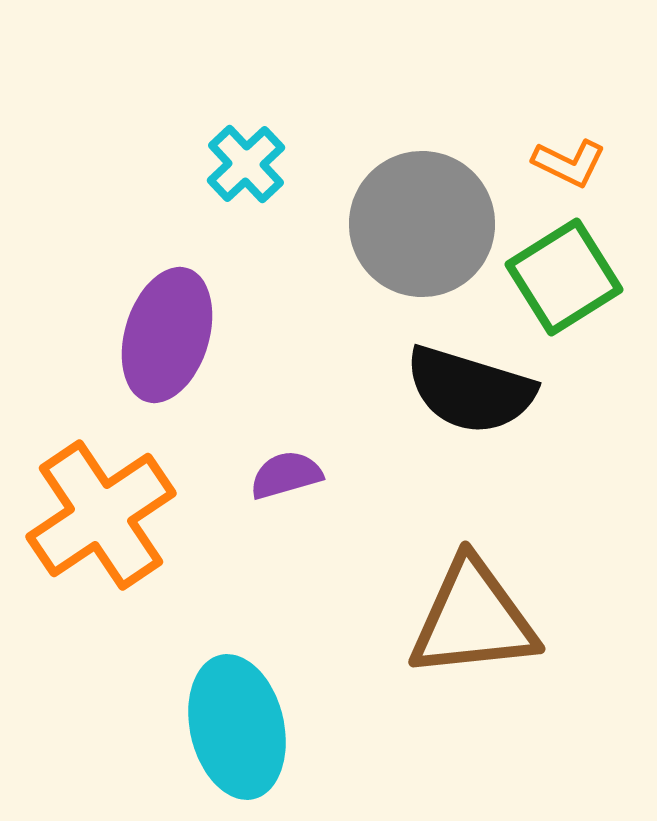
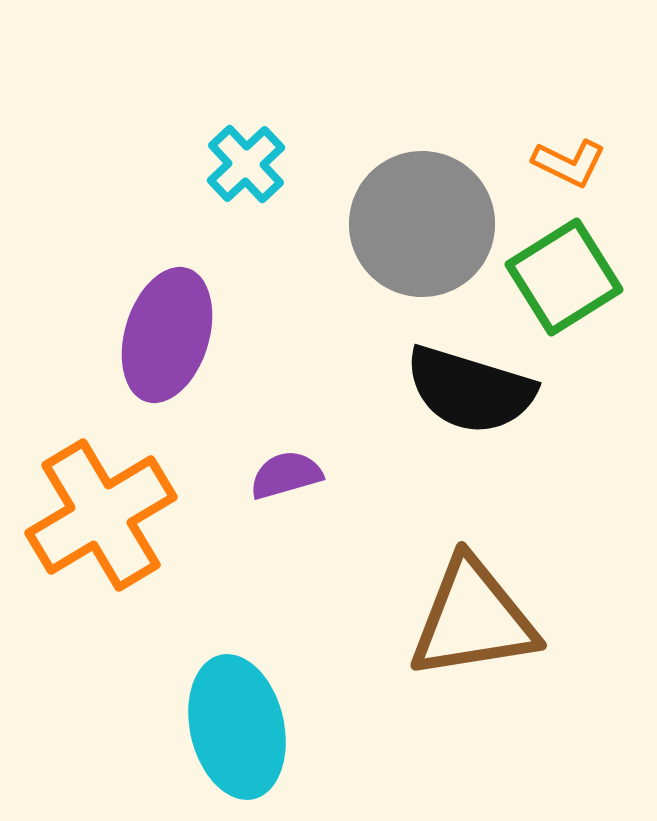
orange cross: rotated 3 degrees clockwise
brown triangle: rotated 3 degrees counterclockwise
